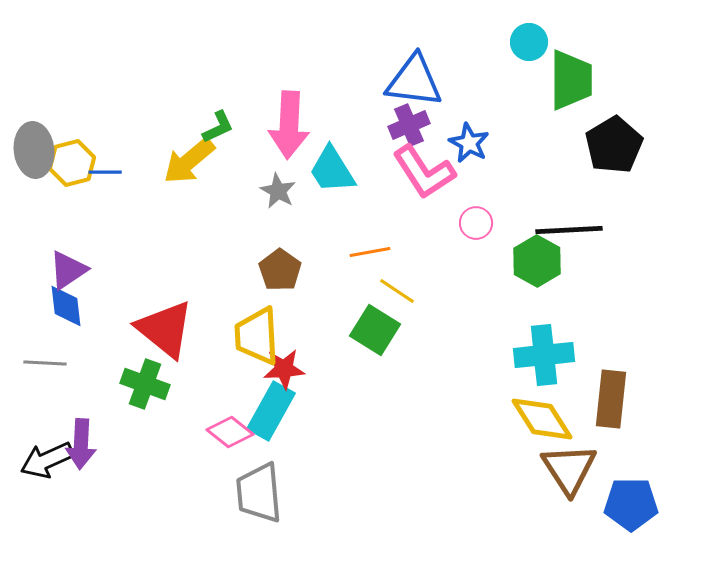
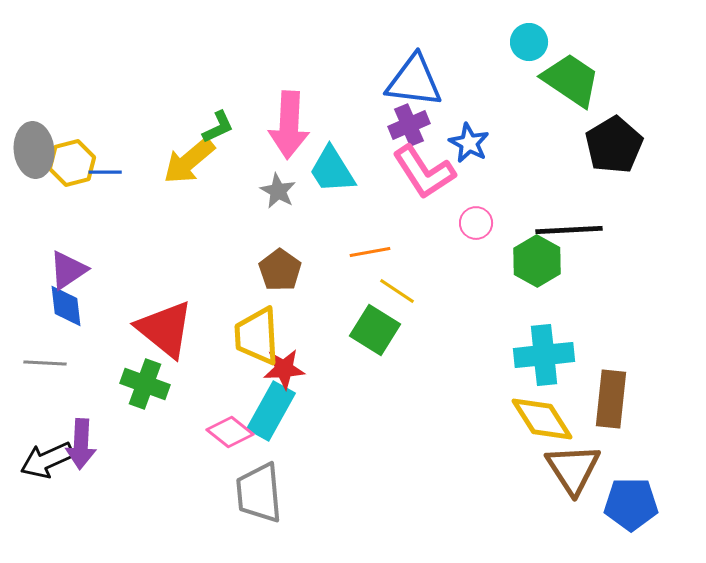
green trapezoid: rotated 56 degrees counterclockwise
brown triangle: moved 4 px right
